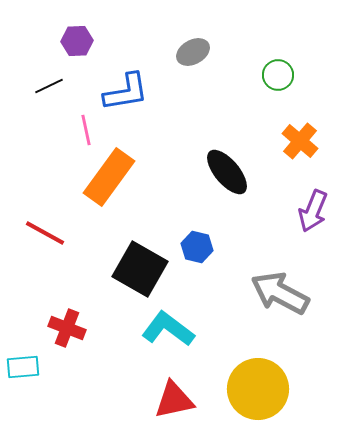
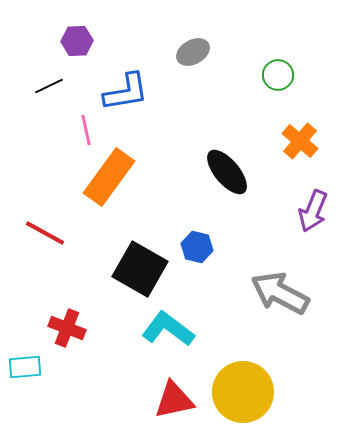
cyan rectangle: moved 2 px right
yellow circle: moved 15 px left, 3 px down
